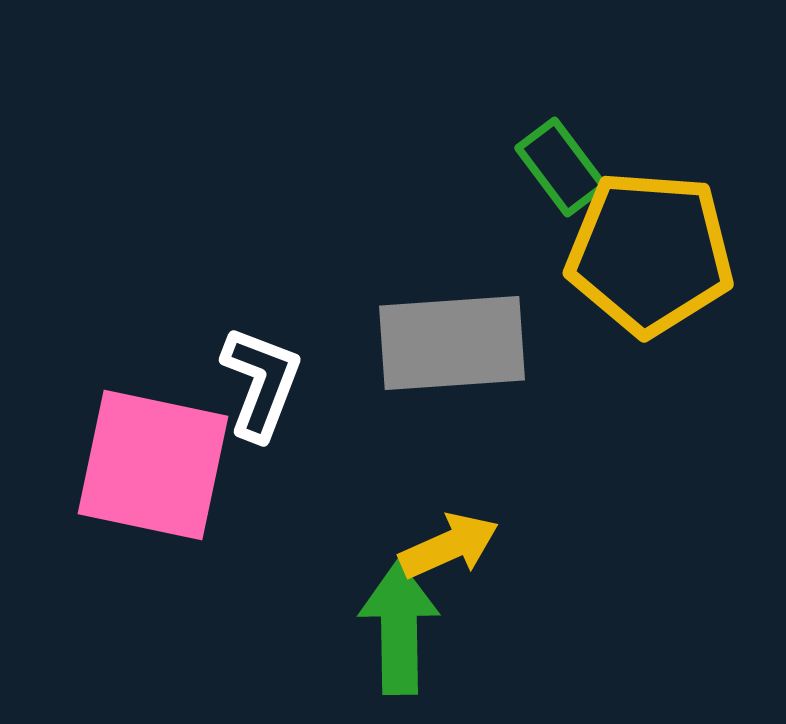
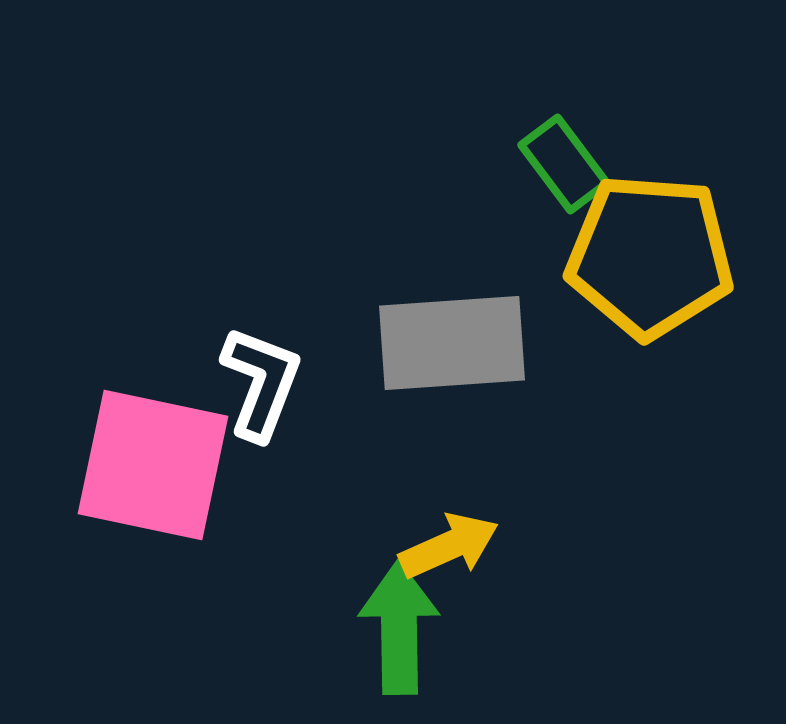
green rectangle: moved 3 px right, 3 px up
yellow pentagon: moved 3 px down
